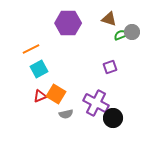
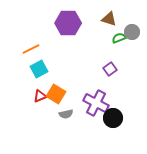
green semicircle: moved 2 px left, 3 px down
purple square: moved 2 px down; rotated 16 degrees counterclockwise
